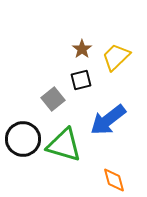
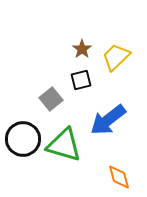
gray square: moved 2 px left
orange diamond: moved 5 px right, 3 px up
